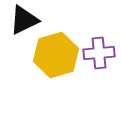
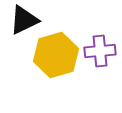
purple cross: moved 1 px right, 2 px up
